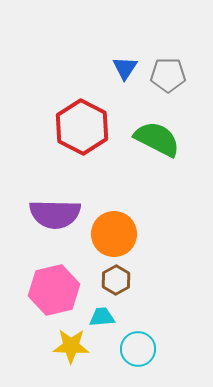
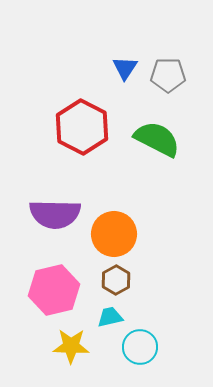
cyan trapezoid: moved 8 px right; rotated 8 degrees counterclockwise
cyan circle: moved 2 px right, 2 px up
